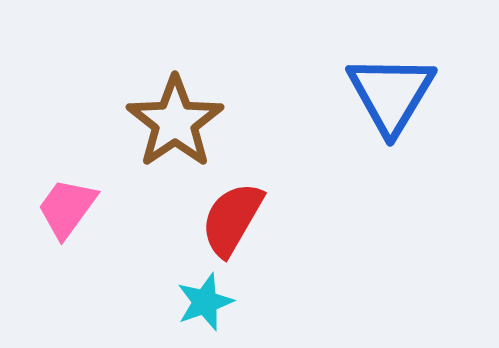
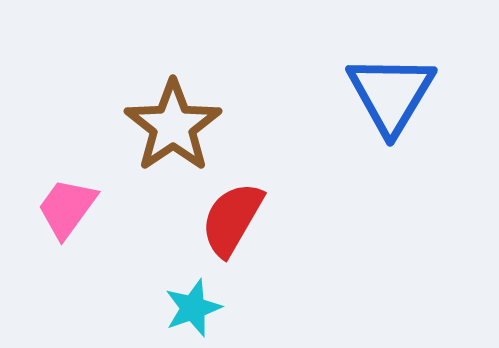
brown star: moved 2 px left, 4 px down
cyan star: moved 12 px left, 6 px down
